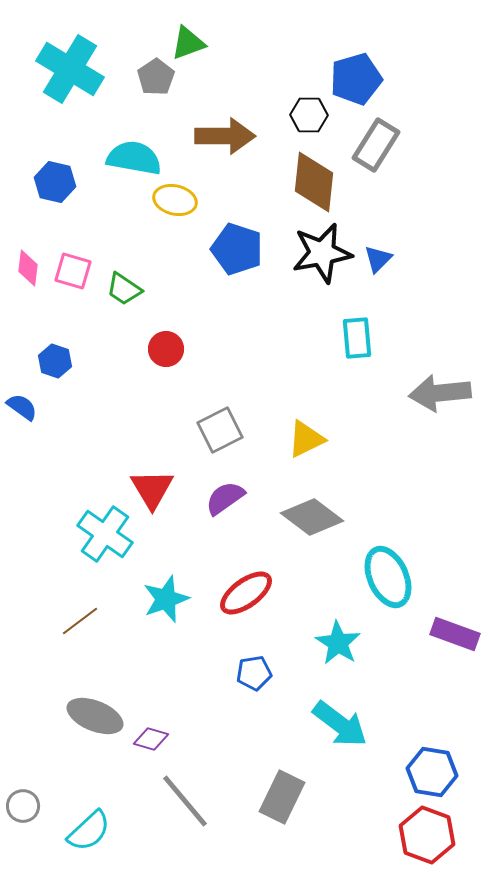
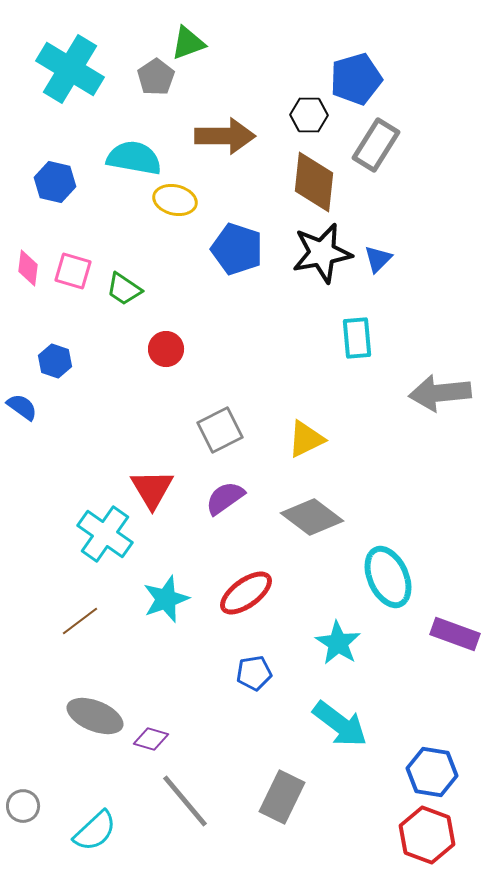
cyan semicircle at (89, 831): moved 6 px right
